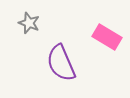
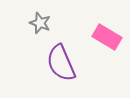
gray star: moved 11 px right
